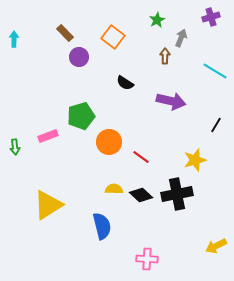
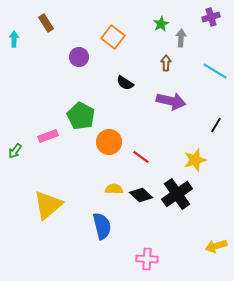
green star: moved 4 px right, 4 px down
brown rectangle: moved 19 px left, 10 px up; rotated 12 degrees clockwise
gray arrow: rotated 18 degrees counterclockwise
brown arrow: moved 1 px right, 7 px down
green pentagon: rotated 28 degrees counterclockwise
green arrow: moved 4 px down; rotated 42 degrees clockwise
black cross: rotated 24 degrees counterclockwise
yellow triangle: rotated 8 degrees counterclockwise
yellow arrow: rotated 10 degrees clockwise
